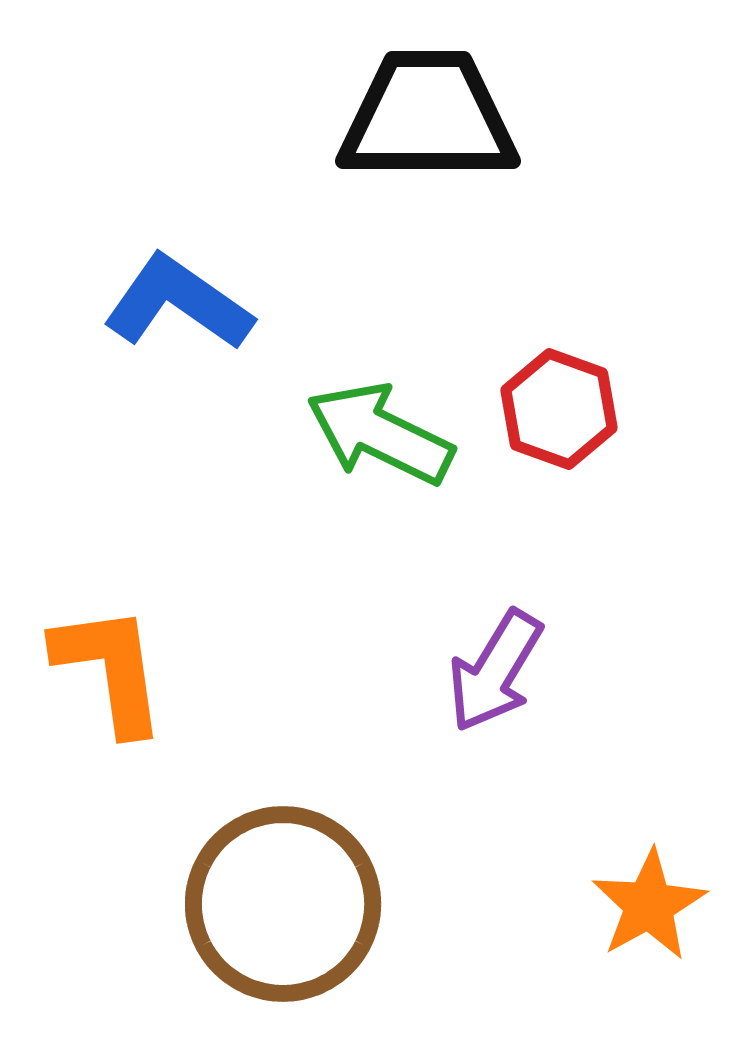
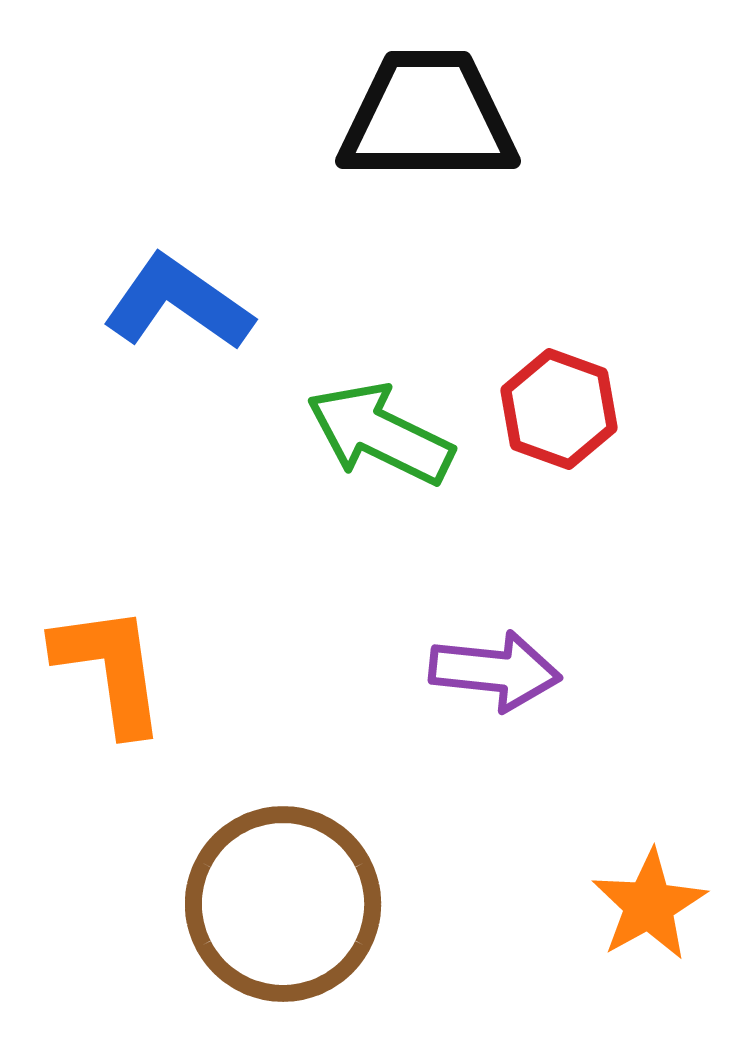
purple arrow: rotated 115 degrees counterclockwise
